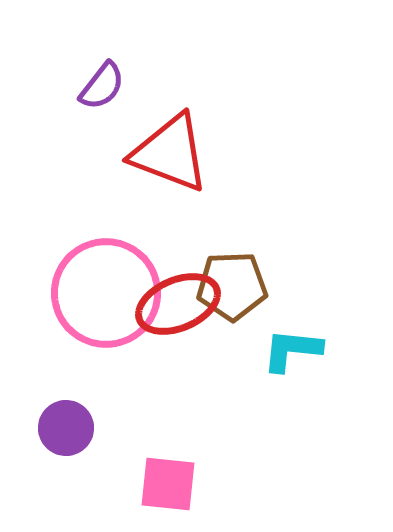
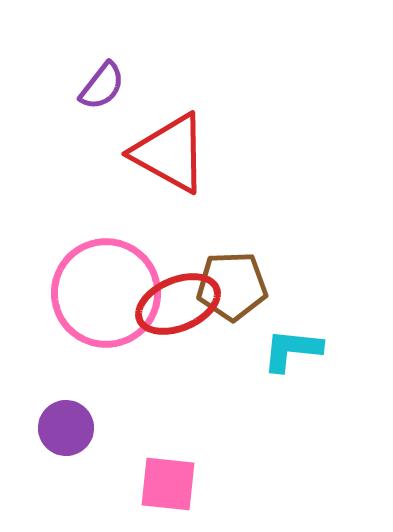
red triangle: rotated 8 degrees clockwise
